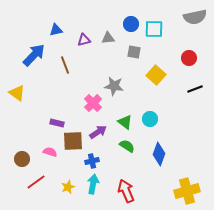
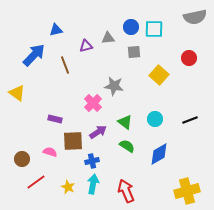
blue circle: moved 3 px down
purple triangle: moved 2 px right, 6 px down
gray square: rotated 16 degrees counterclockwise
yellow square: moved 3 px right
black line: moved 5 px left, 31 px down
cyan circle: moved 5 px right
purple rectangle: moved 2 px left, 4 px up
blue diamond: rotated 40 degrees clockwise
yellow star: rotated 24 degrees counterclockwise
